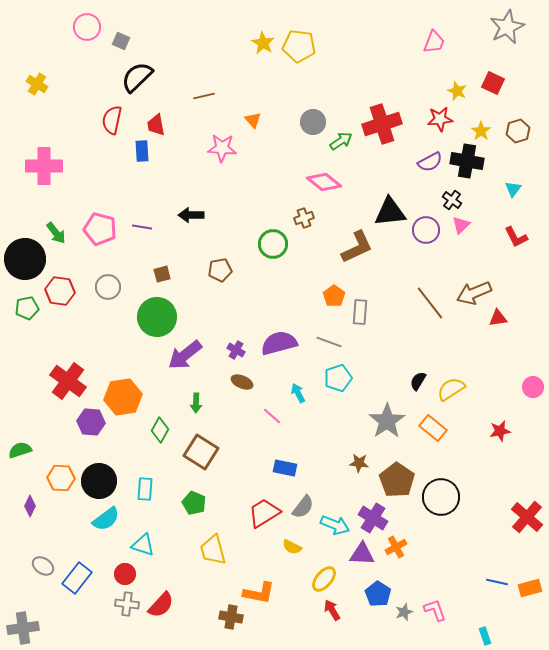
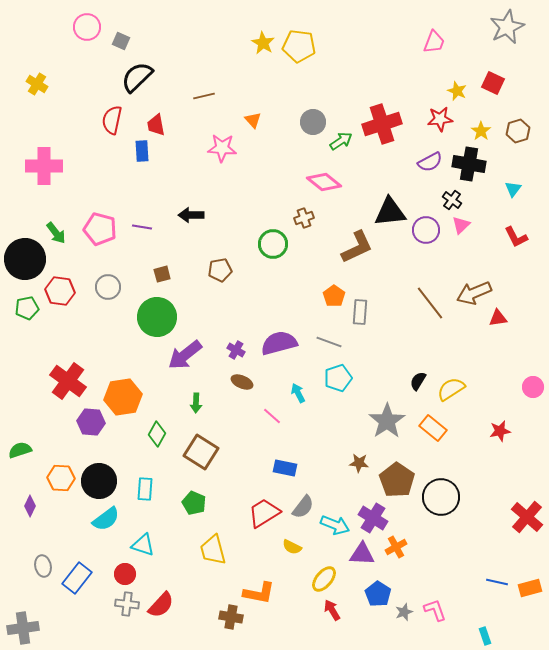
black cross at (467, 161): moved 2 px right, 3 px down
green diamond at (160, 430): moved 3 px left, 4 px down
gray ellipse at (43, 566): rotated 45 degrees clockwise
